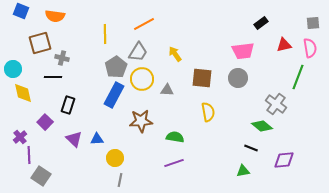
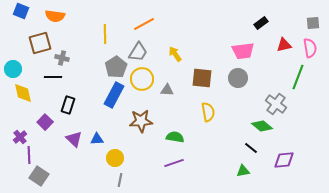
black line at (251, 148): rotated 16 degrees clockwise
gray square at (41, 176): moved 2 px left
